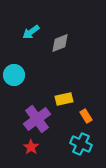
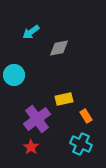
gray diamond: moved 1 px left, 5 px down; rotated 10 degrees clockwise
